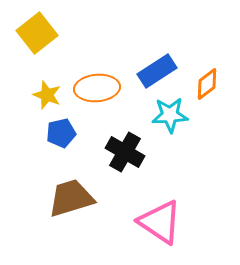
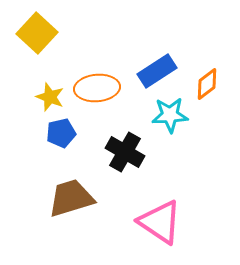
yellow square: rotated 9 degrees counterclockwise
yellow star: moved 3 px right, 2 px down
